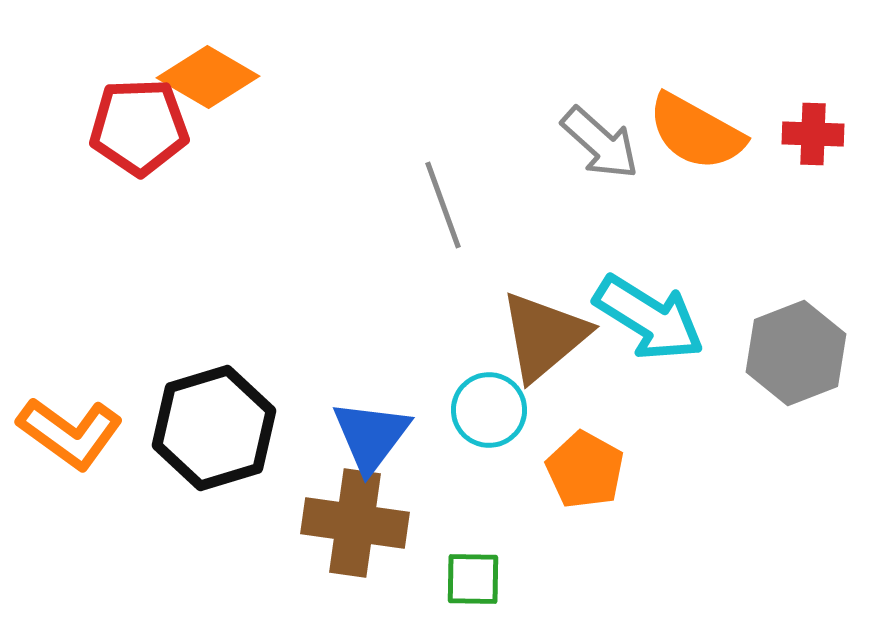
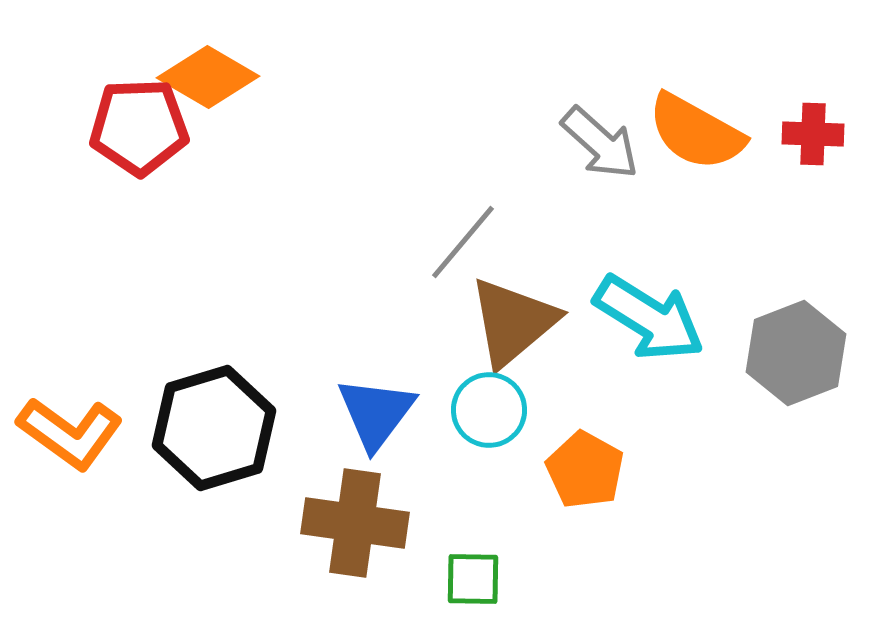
gray line: moved 20 px right, 37 px down; rotated 60 degrees clockwise
brown triangle: moved 31 px left, 14 px up
blue triangle: moved 5 px right, 23 px up
